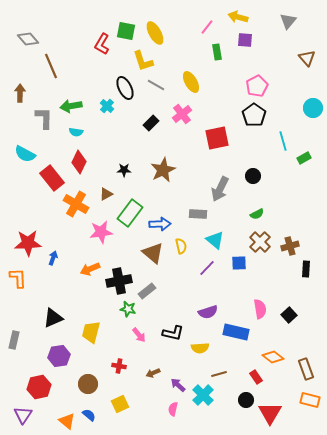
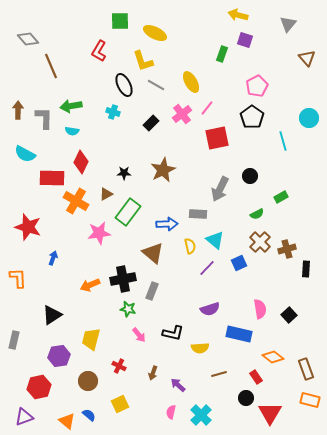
yellow arrow at (238, 17): moved 2 px up
gray triangle at (288, 21): moved 3 px down
pink line at (207, 27): moved 81 px down
green square at (126, 31): moved 6 px left, 10 px up; rotated 12 degrees counterclockwise
yellow ellipse at (155, 33): rotated 35 degrees counterclockwise
purple square at (245, 40): rotated 14 degrees clockwise
red L-shape at (102, 44): moved 3 px left, 7 px down
green rectangle at (217, 52): moved 5 px right, 2 px down; rotated 28 degrees clockwise
black ellipse at (125, 88): moved 1 px left, 3 px up
brown arrow at (20, 93): moved 2 px left, 17 px down
cyan cross at (107, 106): moved 6 px right, 6 px down; rotated 24 degrees counterclockwise
cyan circle at (313, 108): moved 4 px left, 10 px down
black pentagon at (254, 115): moved 2 px left, 2 px down
cyan semicircle at (76, 132): moved 4 px left, 1 px up
green rectangle at (304, 158): moved 23 px left, 39 px down
red diamond at (79, 162): moved 2 px right
black star at (124, 170): moved 3 px down
black circle at (253, 176): moved 3 px left
red rectangle at (52, 178): rotated 50 degrees counterclockwise
orange cross at (76, 204): moved 3 px up
green rectangle at (130, 213): moved 2 px left, 1 px up
blue arrow at (160, 224): moved 7 px right
pink star at (101, 232): moved 2 px left, 1 px down
red star at (28, 243): moved 16 px up; rotated 20 degrees clockwise
yellow semicircle at (181, 246): moved 9 px right
brown cross at (290, 246): moved 3 px left, 3 px down
blue square at (239, 263): rotated 21 degrees counterclockwise
orange arrow at (90, 269): moved 16 px down
black cross at (119, 281): moved 4 px right, 2 px up
gray rectangle at (147, 291): moved 5 px right; rotated 30 degrees counterclockwise
purple semicircle at (208, 312): moved 2 px right, 3 px up
black triangle at (53, 318): moved 1 px left, 3 px up; rotated 10 degrees counterclockwise
yellow trapezoid at (91, 332): moved 7 px down
blue rectangle at (236, 332): moved 3 px right, 2 px down
red cross at (119, 366): rotated 16 degrees clockwise
brown arrow at (153, 373): rotated 48 degrees counterclockwise
brown circle at (88, 384): moved 3 px up
cyan cross at (203, 395): moved 2 px left, 20 px down
black circle at (246, 400): moved 2 px up
pink semicircle at (173, 409): moved 2 px left, 3 px down
purple triangle at (23, 415): moved 1 px right, 2 px down; rotated 36 degrees clockwise
